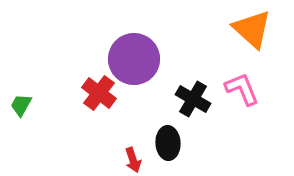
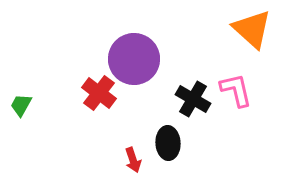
pink L-shape: moved 6 px left, 1 px down; rotated 9 degrees clockwise
